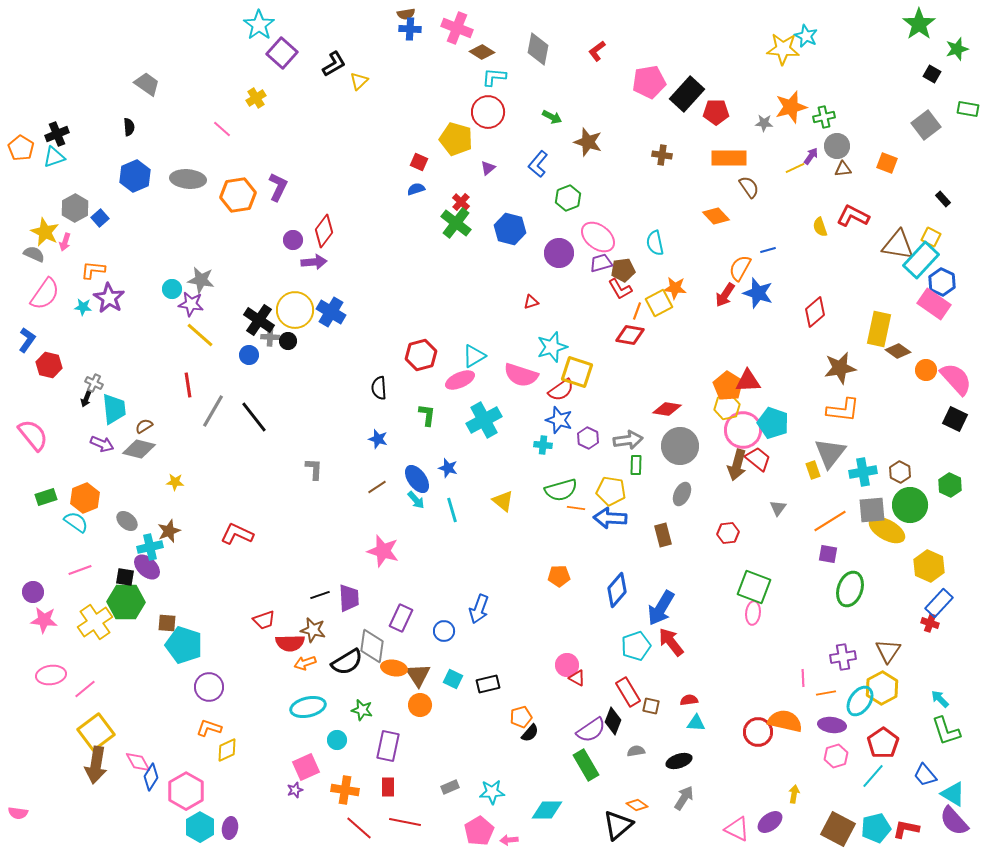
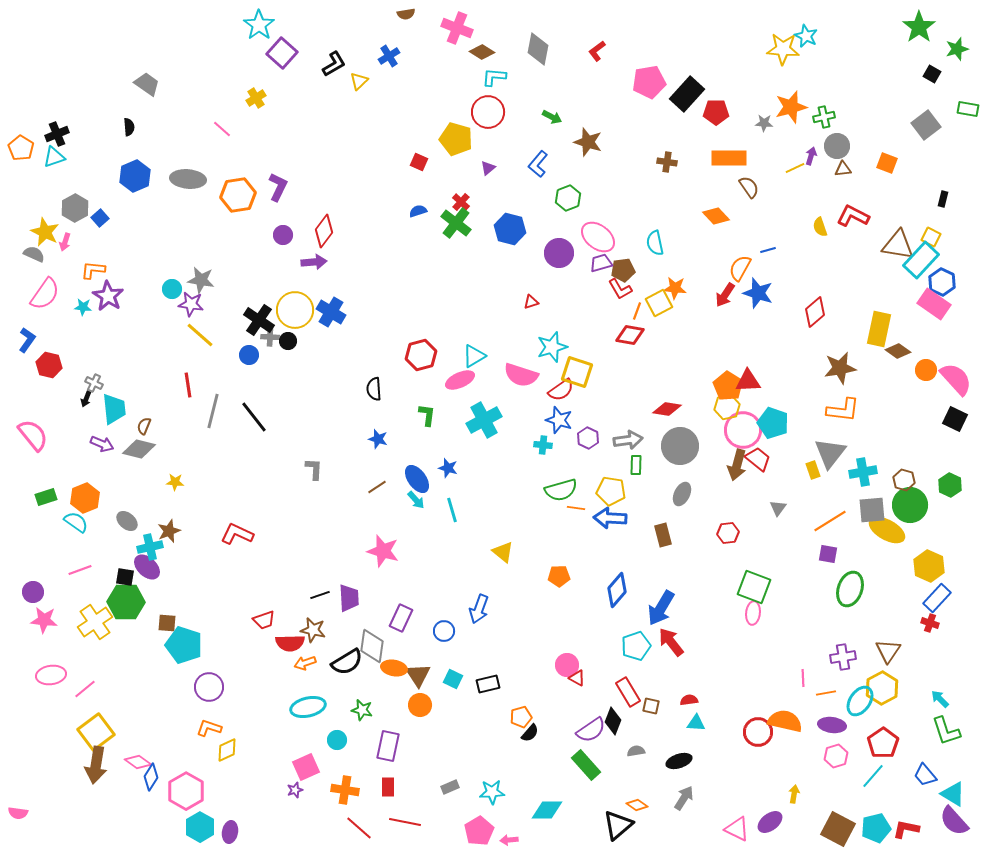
green star at (919, 24): moved 3 px down
blue cross at (410, 29): moved 21 px left, 27 px down; rotated 35 degrees counterclockwise
brown cross at (662, 155): moved 5 px right, 7 px down
purple arrow at (811, 156): rotated 18 degrees counterclockwise
blue semicircle at (416, 189): moved 2 px right, 22 px down
black rectangle at (943, 199): rotated 56 degrees clockwise
purple circle at (293, 240): moved 10 px left, 5 px up
purple star at (109, 298): moved 1 px left, 2 px up
black semicircle at (379, 388): moved 5 px left, 1 px down
gray line at (213, 411): rotated 16 degrees counterclockwise
brown semicircle at (144, 426): rotated 36 degrees counterclockwise
brown hexagon at (900, 472): moved 4 px right, 8 px down; rotated 10 degrees counterclockwise
yellow triangle at (503, 501): moved 51 px down
blue rectangle at (939, 603): moved 2 px left, 5 px up
pink diamond at (138, 762): rotated 24 degrees counterclockwise
green rectangle at (586, 765): rotated 12 degrees counterclockwise
purple ellipse at (230, 828): moved 4 px down
